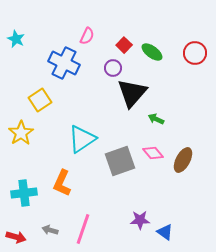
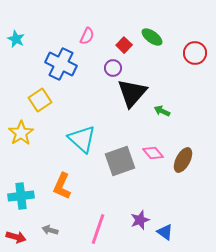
green ellipse: moved 15 px up
blue cross: moved 3 px left, 1 px down
green arrow: moved 6 px right, 8 px up
cyan triangle: rotated 44 degrees counterclockwise
orange L-shape: moved 3 px down
cyan cross: moved 3 px left, 3 px down
purple star: rotated 18 degrees counterclockwise
pink line: moved 15 px right
